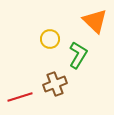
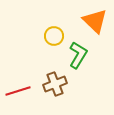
yellow circle: moved 4 px right, 3 px up
red line: moved 2 px left, 6 px up
